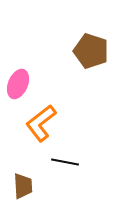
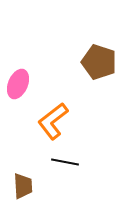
brown pentagon: moved 8 px right, 11 px down
orange L-shape: moved 12 px right, 2 px up
